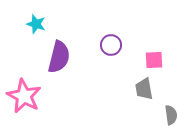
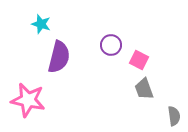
cyan star: moved 5 px right
pink square: moved 15 px left; rotated 30 degrees clockwise
gray trapezoid: rotated 10 degrees counterclockwise
pink star: moved 4 px right, 4 px down; rotated 16 degrees counterclockwise
gray semicircle: moved 3 px right, 1 px down
